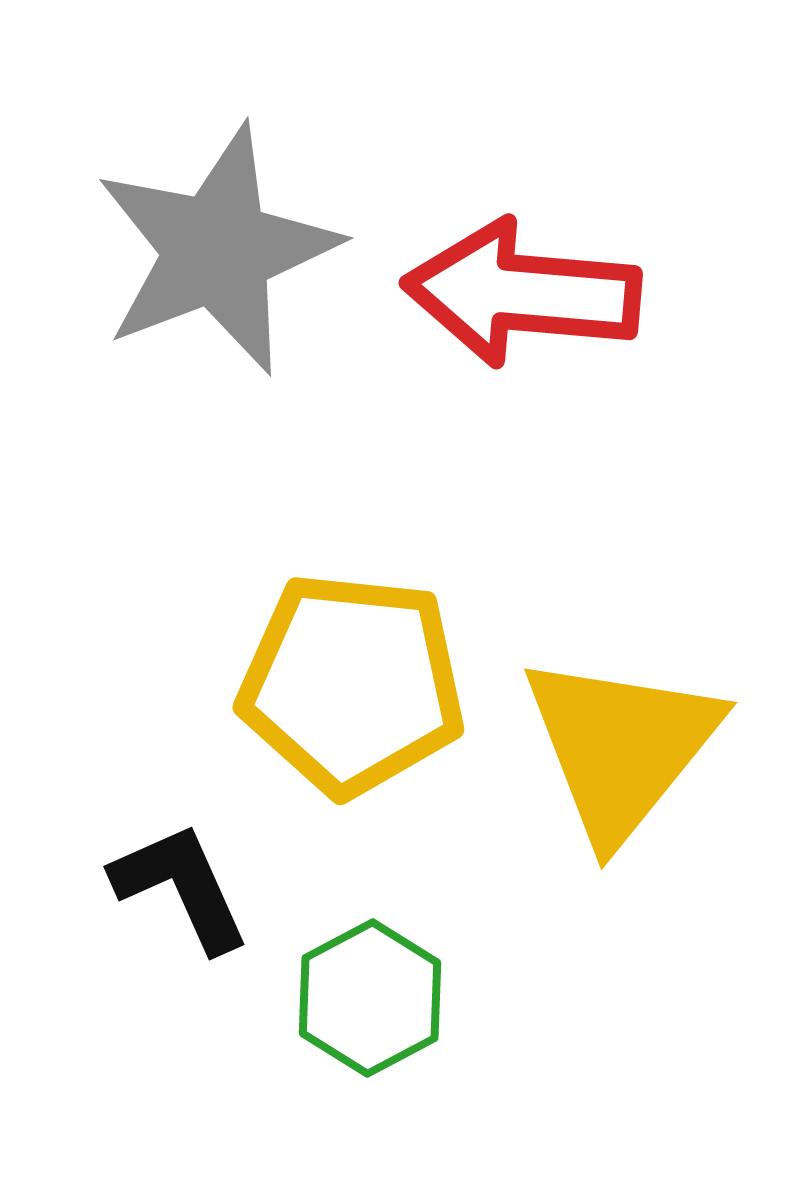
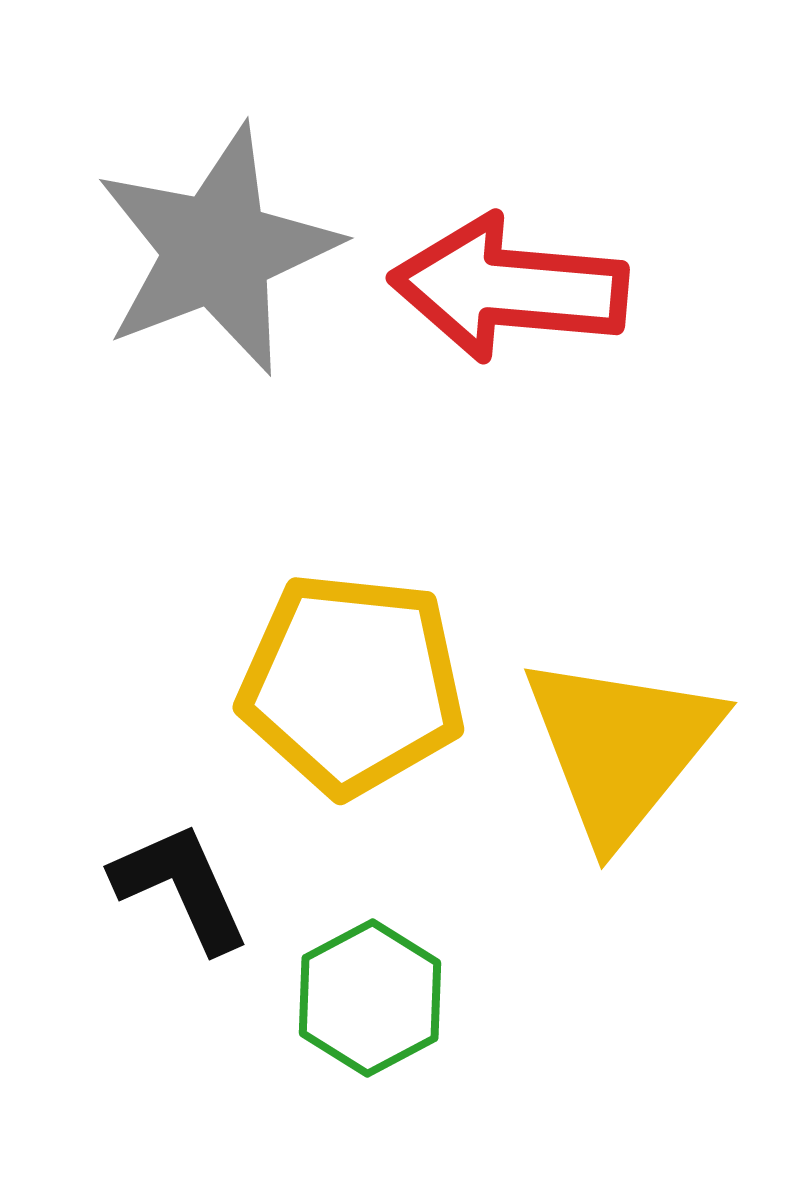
red arrow: moved 13 px left, 5 px up
